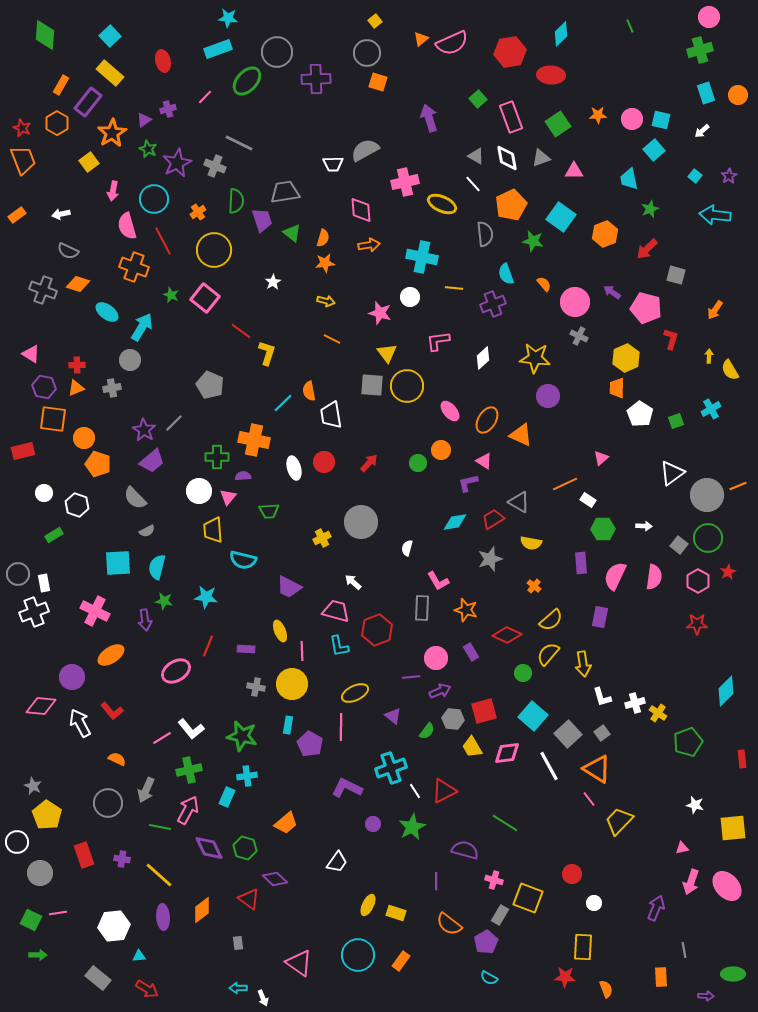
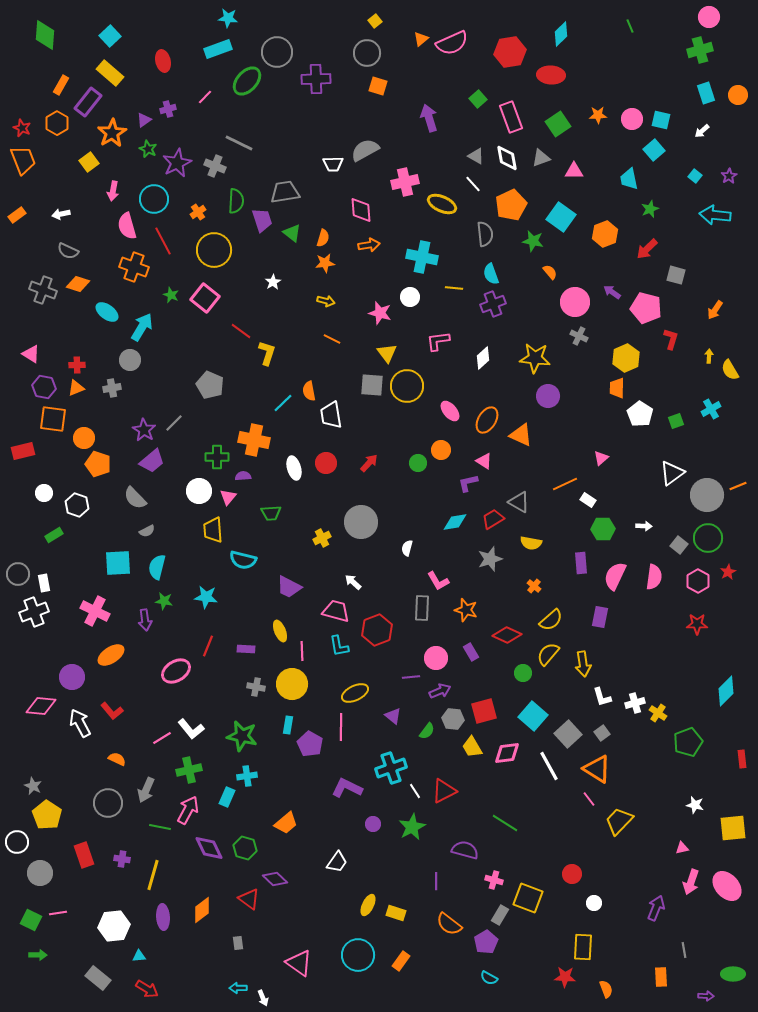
orange square at (378, 82): moved 4 px down
cyan semicircle at (506, 274): moved 15 px left
orange semicircle at (544, 284): moved 6 px right, 12 px up
red circle at (324, 462): moved 2 px right, 1 px down
green trapezoid at (269, 511): moved 2 px right, 2 px down
yellow line at (159, 875): moved 6 px left; rotated 64 degrees clockwise
